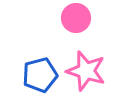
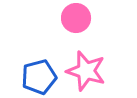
blue pentagon: moved 1 px left, 2 px down
